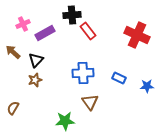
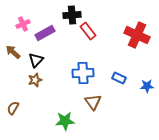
brown triangle: moved 3 px right
